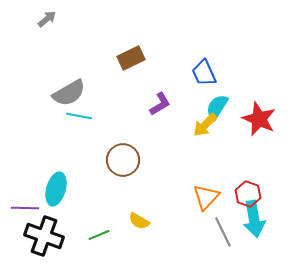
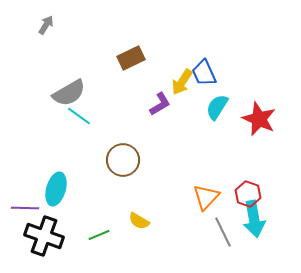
gray arrow: moved 1 px left, 6 px down; rotated 18 degrees counterclockwise
cyan line: rotated 25 degrees clockwise
yellow arrow: moved 23 px left, 43 px up; rotated 12 degrees counterclockwise
